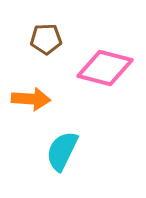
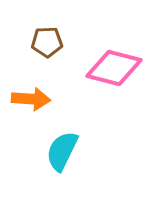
brown pentagon: moved 1 px right, 3 px down
pink diamond: moved 9 px right
